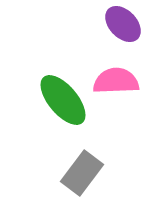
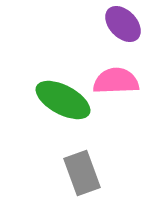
green ellipse: rotated 22 degrees counterclockwise
gray rectangle: rotated 57 degrees counterclockwise
